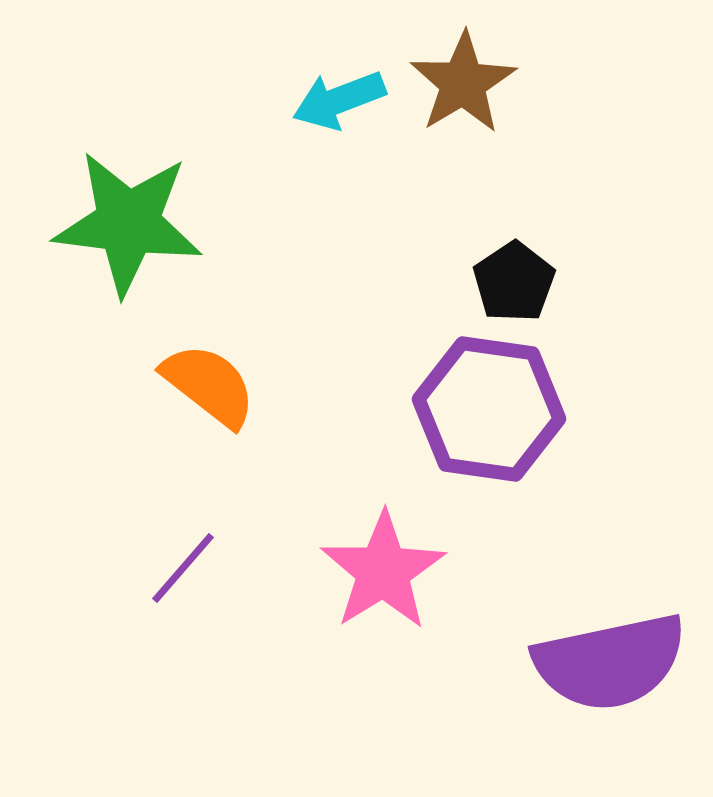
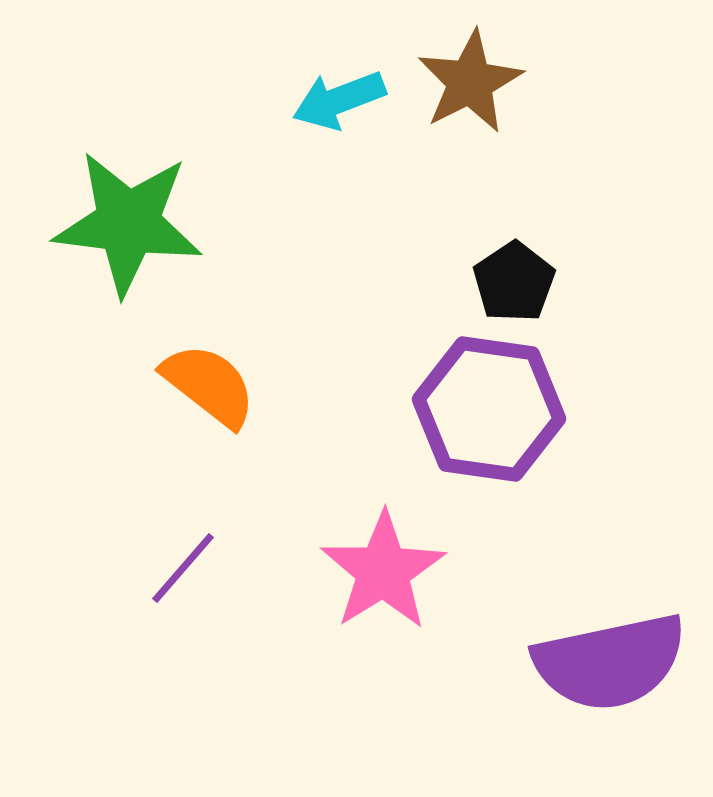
brown star: moved 7 px right, 1 px up; rotated 4 degrees clockwise
